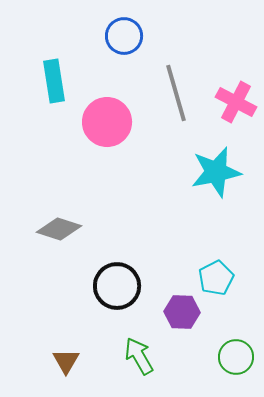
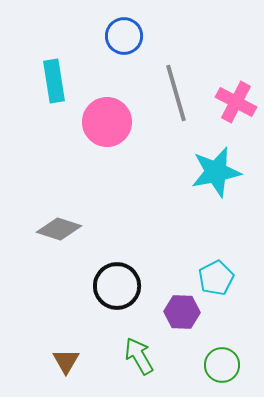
green circle: moved 14 px left, 8 px down
